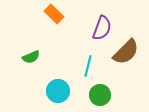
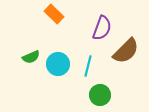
brown semicircle: moved 1 px up
cyan circle: moved 27 px up
